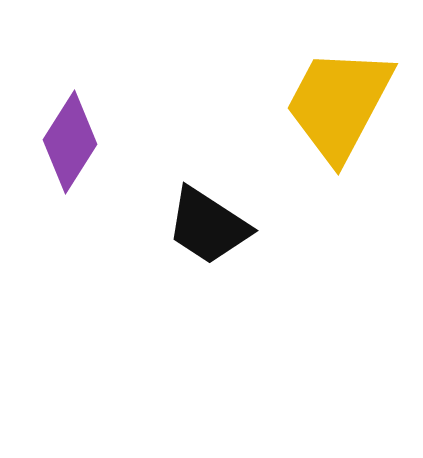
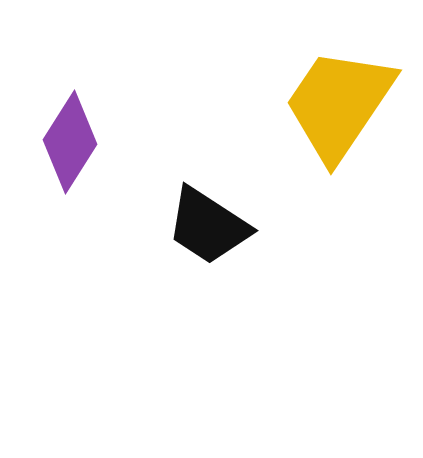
yellow trapezoid: rotated 6 degrees clockwise
